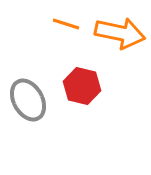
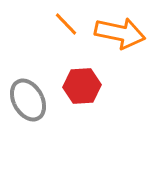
orange line: rotated 28 degrees clockwise
red hexagon: rotated 18 degrees counterclockwise
